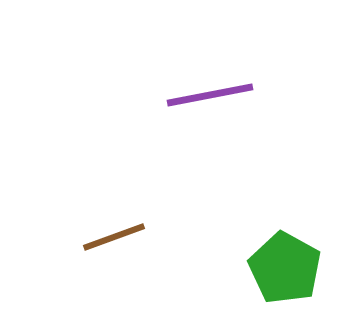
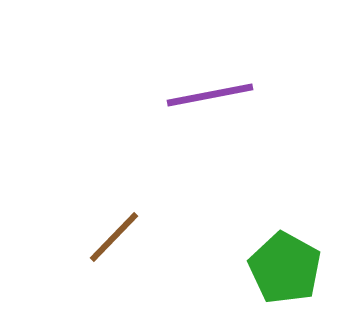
brown line: rotated 26 degrees counterclockwise
